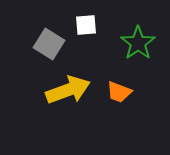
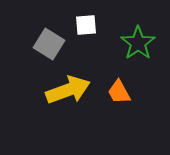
orange trapezoid: rotated 40 degrees clockwise
